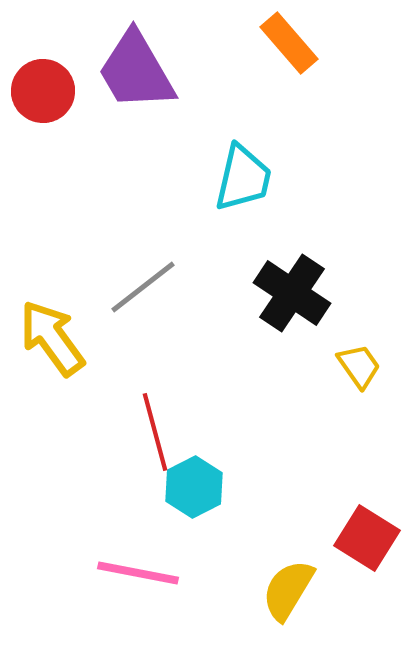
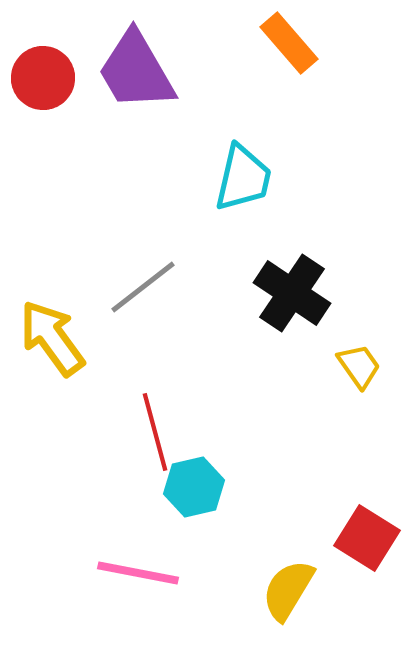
red circle: moved 13 px up
cyan hexagon: rotated 14 degrees clockwise
